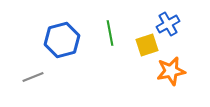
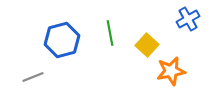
blue cross: moved 20 px right, 5 px up
yellow square: rotated 30 degrees counterclockwise
